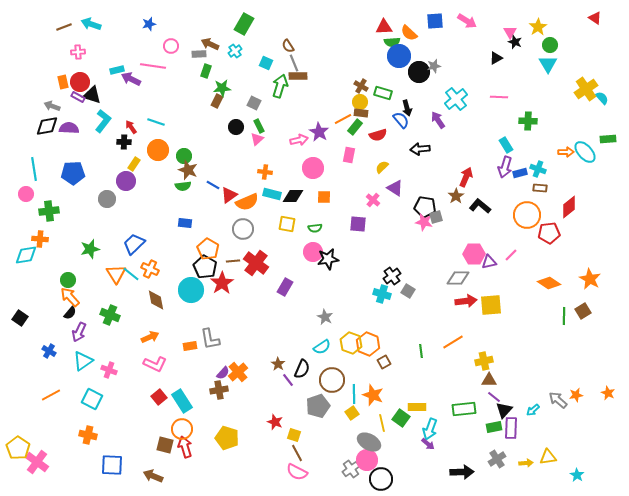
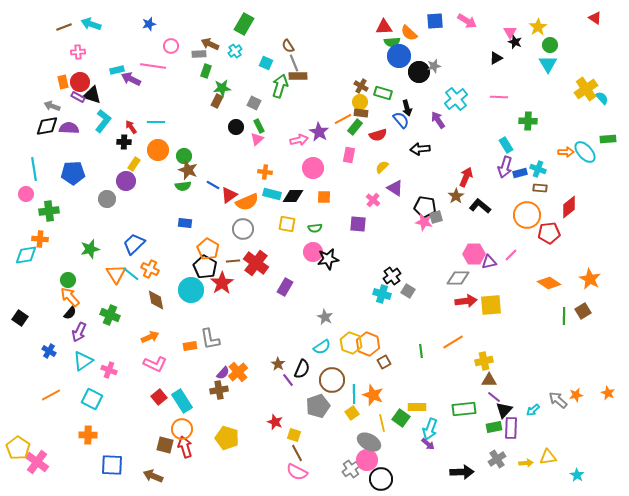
cyan line at (156, 122): rotated 18 degrees counterclockwise
orange cross at (88, 435): rotated 12 degrees counterclockwise
